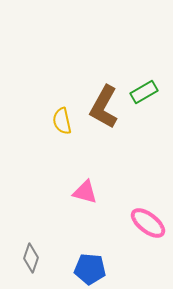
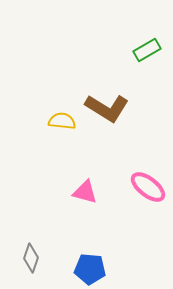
green rectangle: moved 3 px right, 42 px up
brown L-shape: moved 3 px right, 1 px down; rotated 87 degrees counterclockwise
yellow semicircle: rotated 108 degrees clockwise
pink ellipse: moved 36 px up
